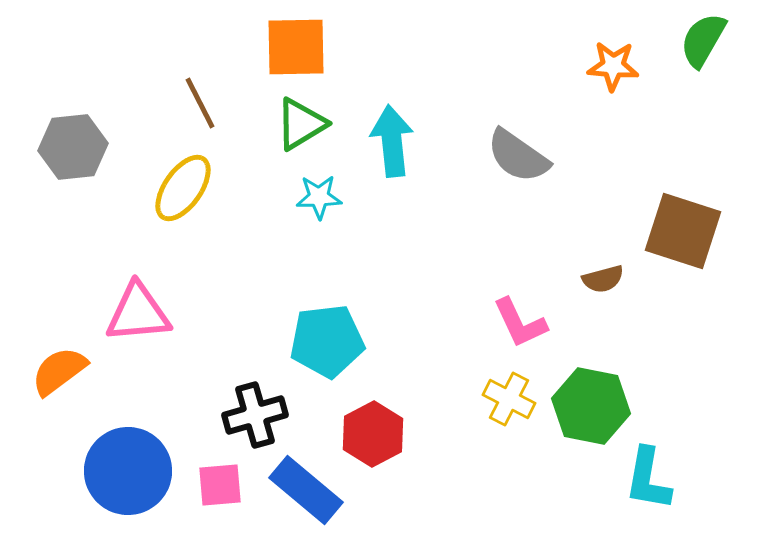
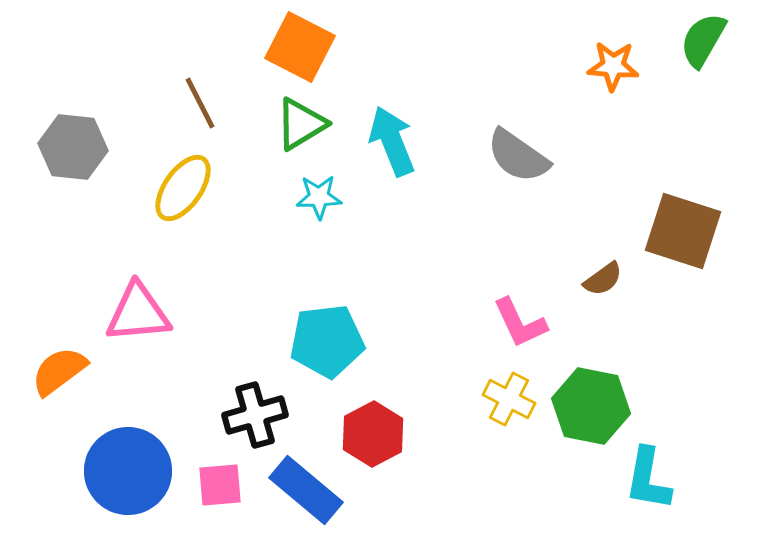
orange square: moved 4 px right; rotated 28 degrees clockwise
cyan arrow: rotated 16 degrees counterclockwise
gray hexagon: rotated 12 degrees clockwise
brown semicircle: rotated 21 degrees counterclockwise
